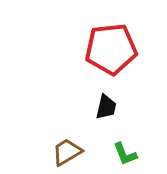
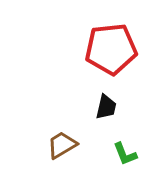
brown trapezoid: moved 5 px left, 7 px up
